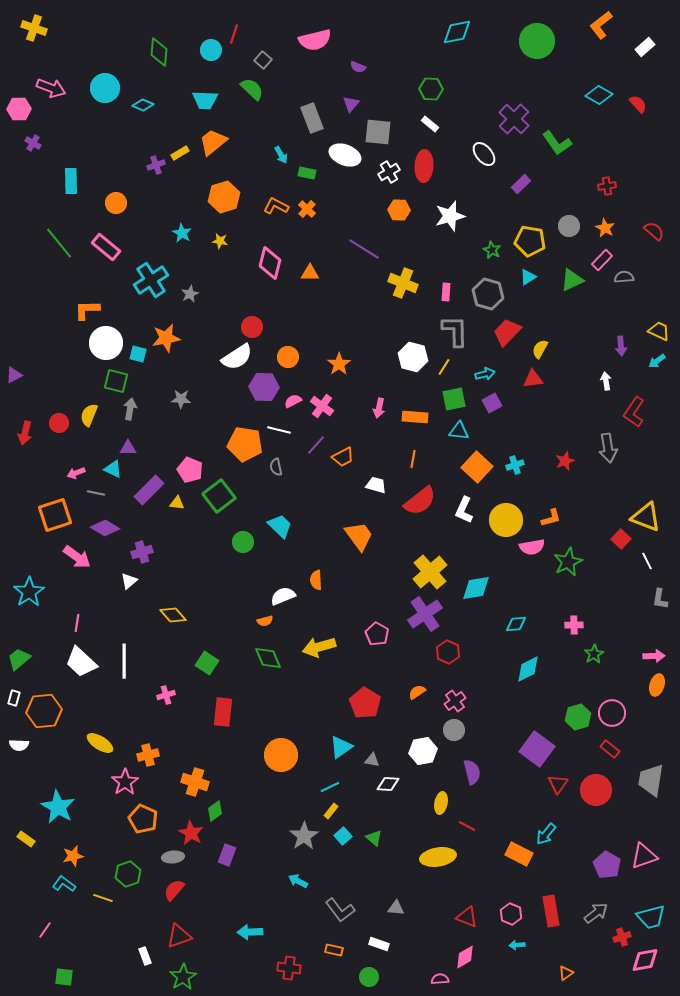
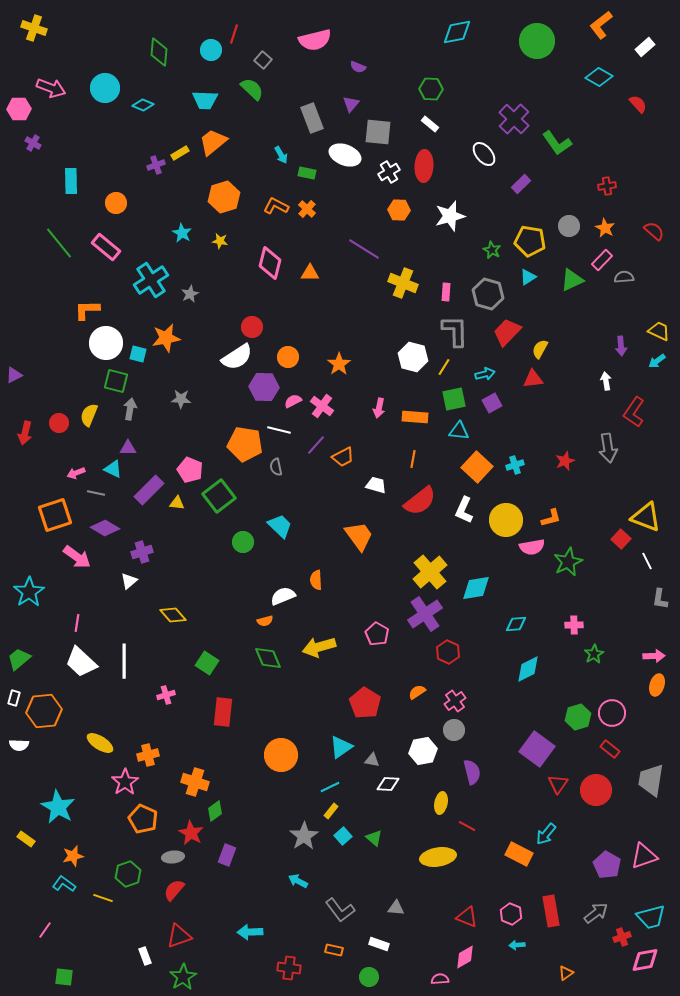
cyan diamond at (599, 95): moved 18 px up
